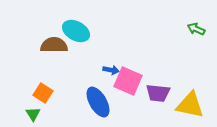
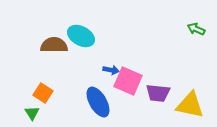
cyan ellipse: moved 5 px right, 5 px down
green triangle: moved 1 px left, 1 px up
